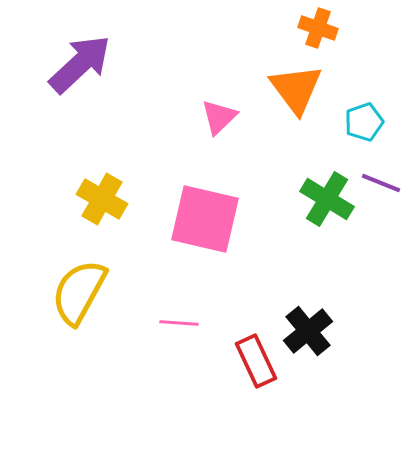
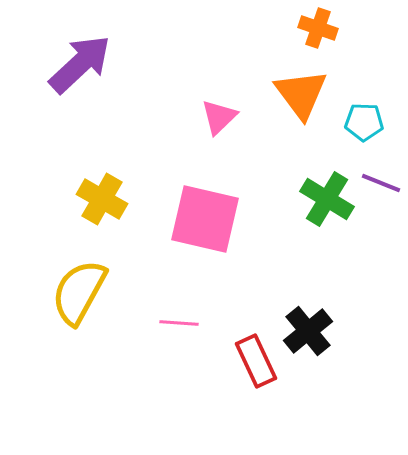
orange triangle: moved 5 px right, 5 px down
cyan pentagon: rotated 21 degrees clockwise
